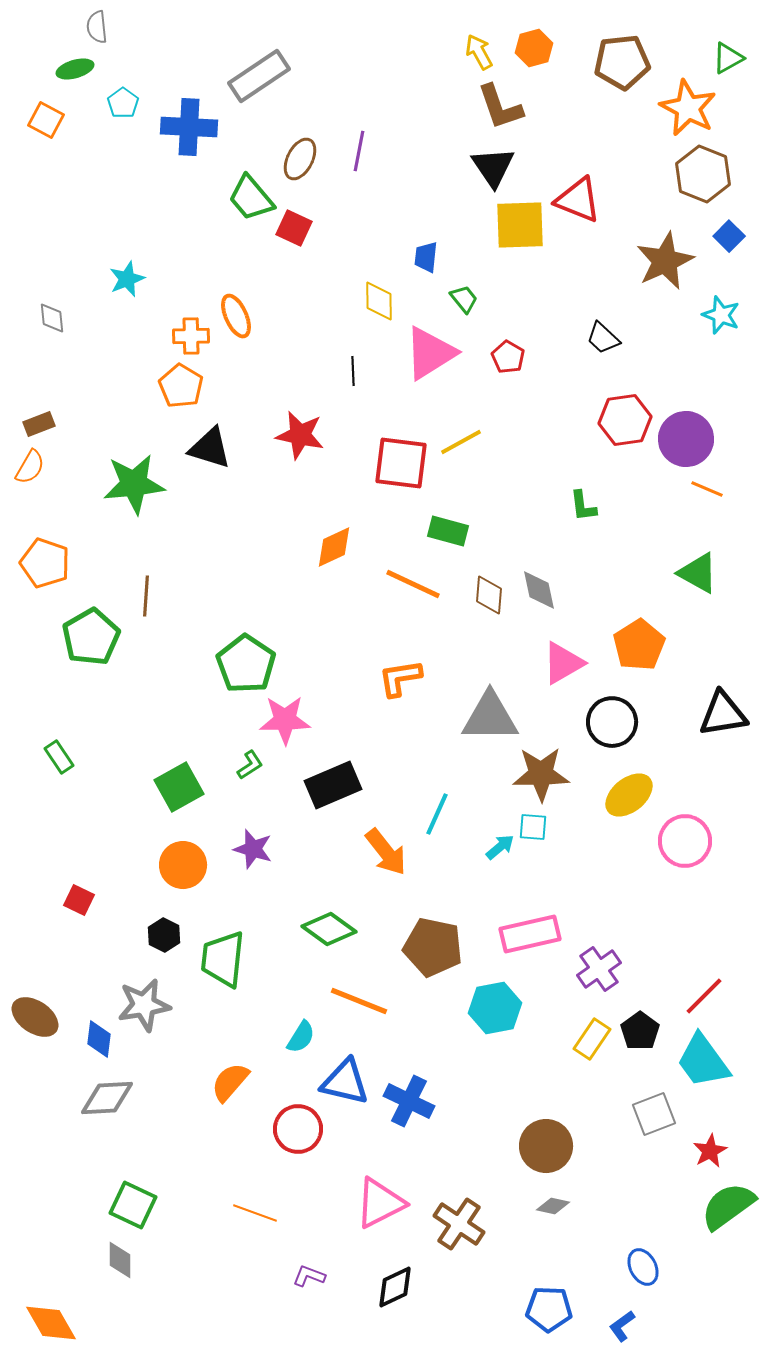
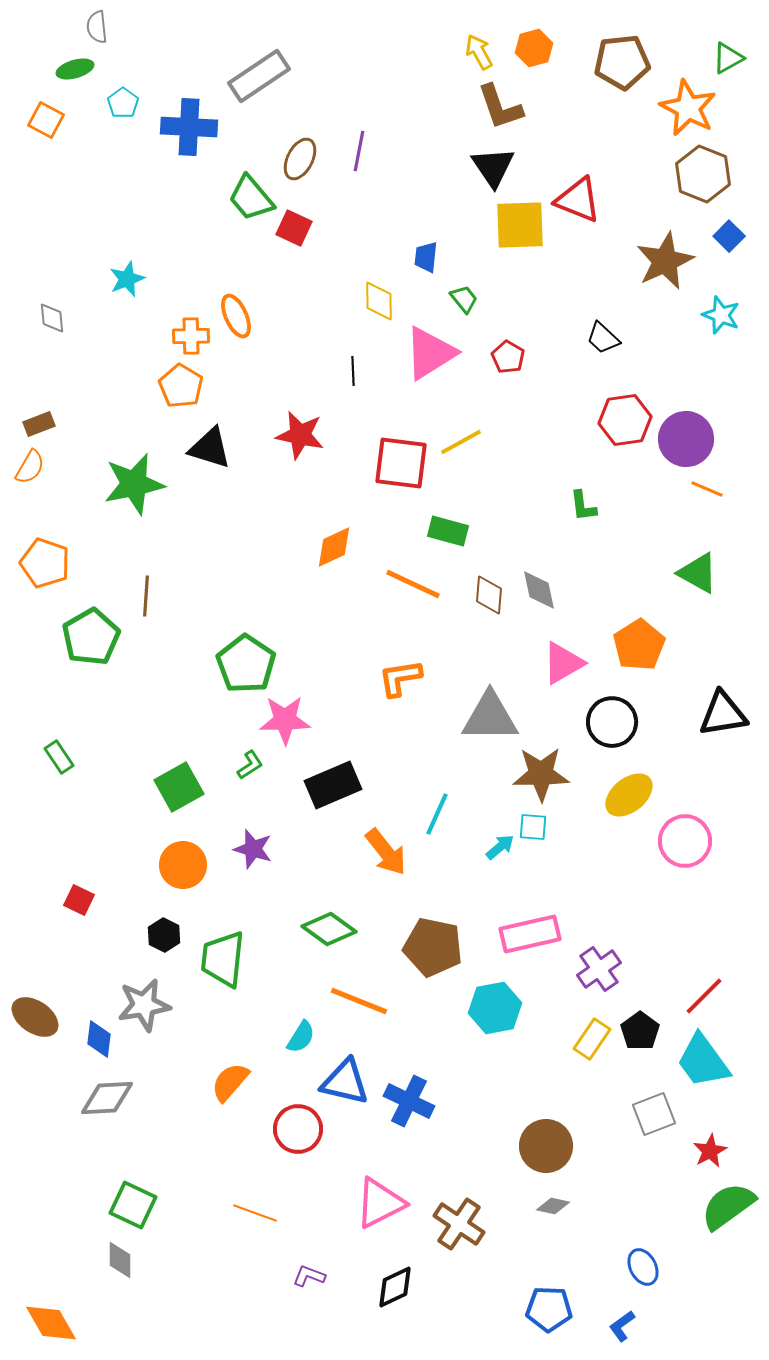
green star at (134, 484): rotated 6 degrees counterclockwise
